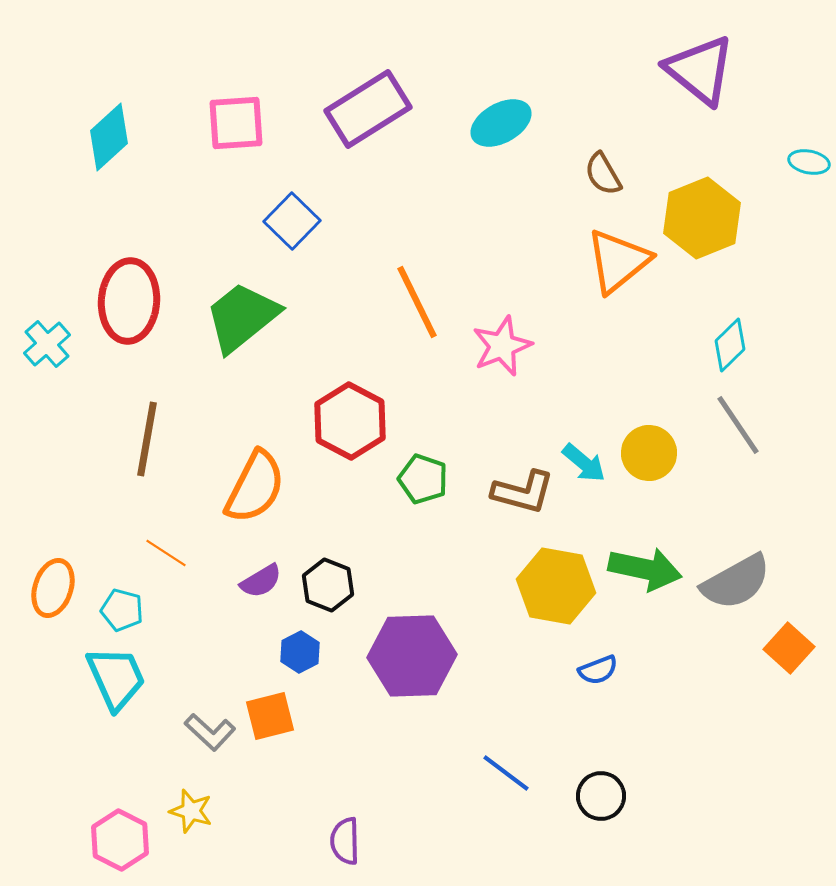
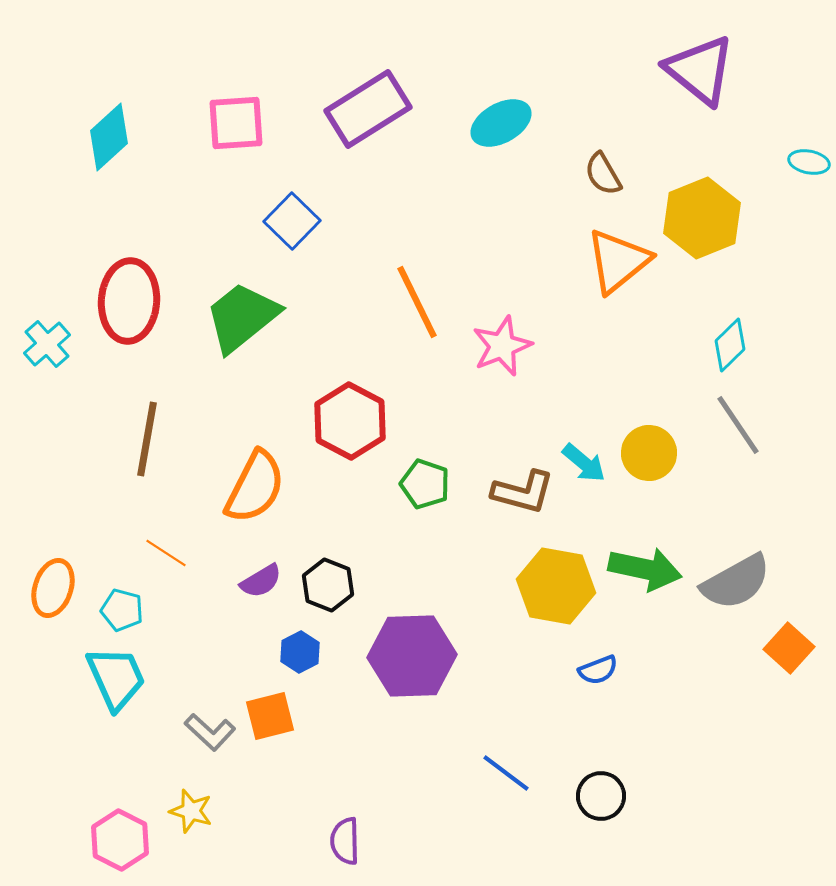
green pentagon at (423, 479): moved 2 px right, 5 px down
